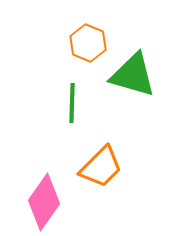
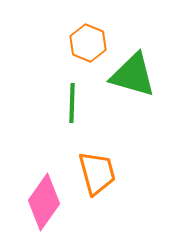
orange trapezoid: moved 4 px left, 6 px down; rotated 60 degrees counterclockwise
